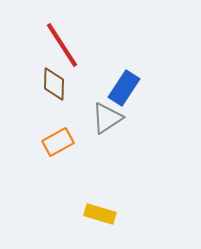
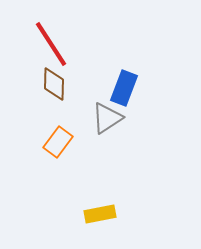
red line: moved 11 px left, 1 px up
blue rectangle: rotated 12 degrees counterclockwise
orange rectangle: rotated 24 degrees counterclockwise
yellow rectangle: rotated 28 degrees counterclockwise
